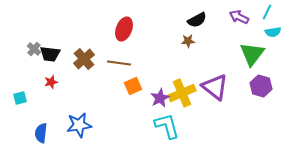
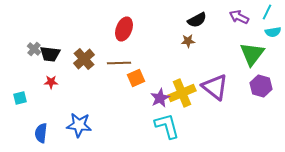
brown line: rotated 10 degrees counterclockwise
red star: rotated 16 degrees clockwise
orange square: moved 3 px right, 8 px up
blue star: rotated 15 degrees clockwise
